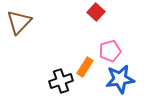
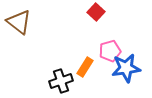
brown triangle: rotated 36 degrees counterclockwise
blue star: moved 6 px right, 11 px up
